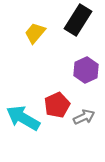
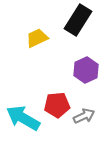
yellow trapezoid: moved 2 px right, 5 px down; rotated 25 degrees clockwise
red pentagon: rotated 20 degrees clockwise
gray arrow: moved 1 px up
